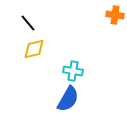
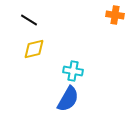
black line: moved 1 px right, 3 px up; rotated 18 degrees counterclockwise
